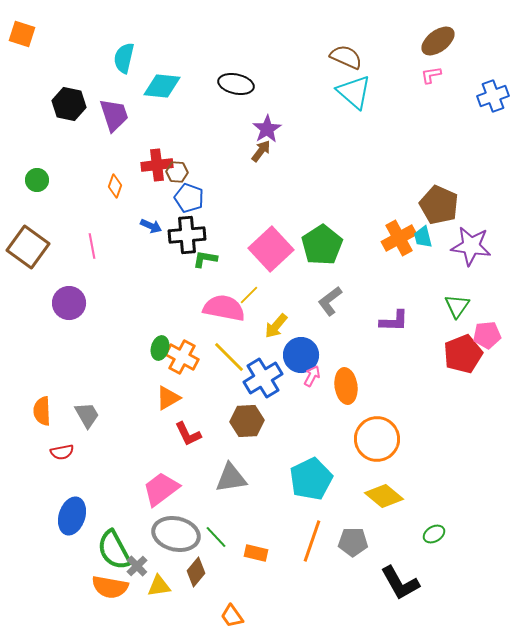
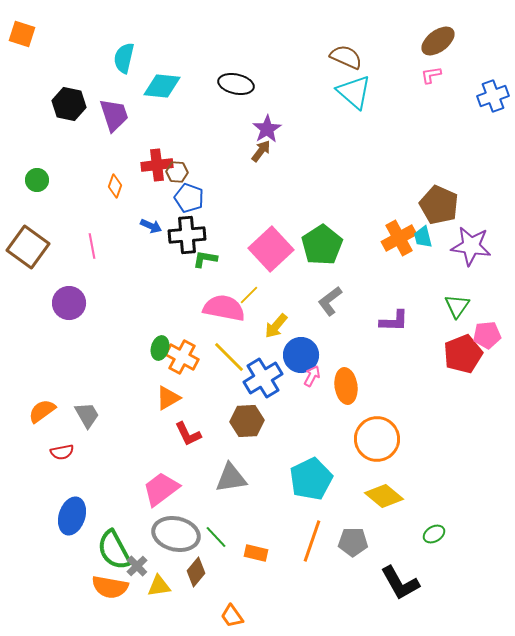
orange semicircle at (42, 411): rotated 56 degrees clockwise
